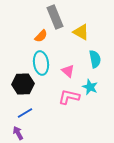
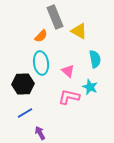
yellow triangle: moved 2 px left, 1 px up
purple arrow: moved 22 px right
